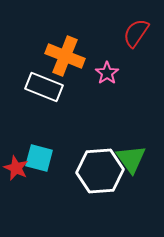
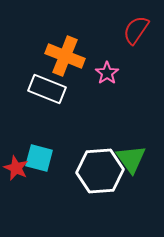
red semicircle: moved 3 px up
white rectangle: moved 3 px right, 2 px down
